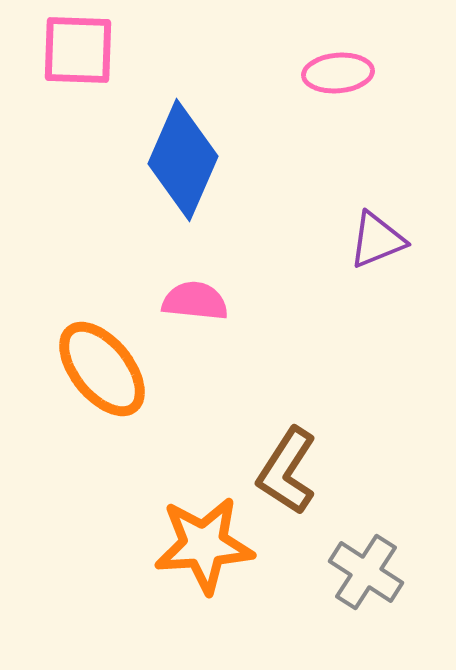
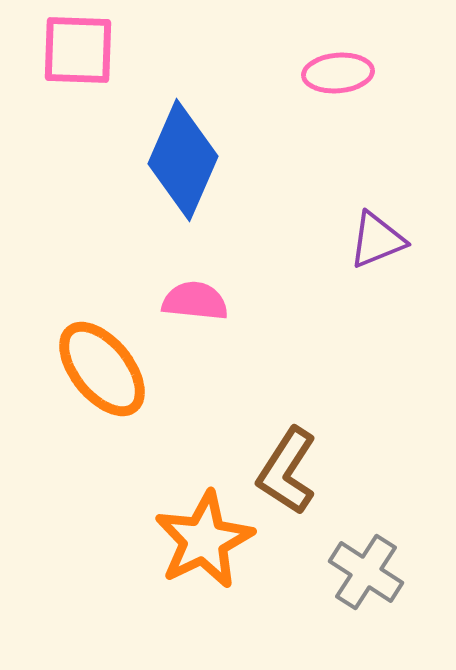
orange star: moved 5 px up; rotated 22 degrees counterclockwise
